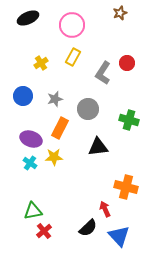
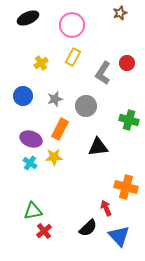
gray circle: moved 2 px left, 3 px up
orange rectangle: moved 1 px down
red arrow: moved 1 px right, 1 px up
